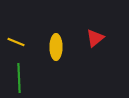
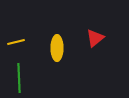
yellow line: rotated 36 degrees counterclockwise
yellow ellipse: moved 1 px right, 1 px down
